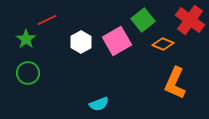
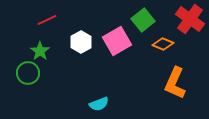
red cross: moved 1 px up
green star: moved 14 px right, 12 px down
